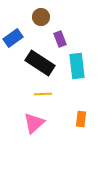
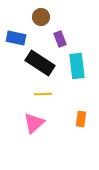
blue rectangle: moved 3 px right; rotated 48 degrees clockwise
